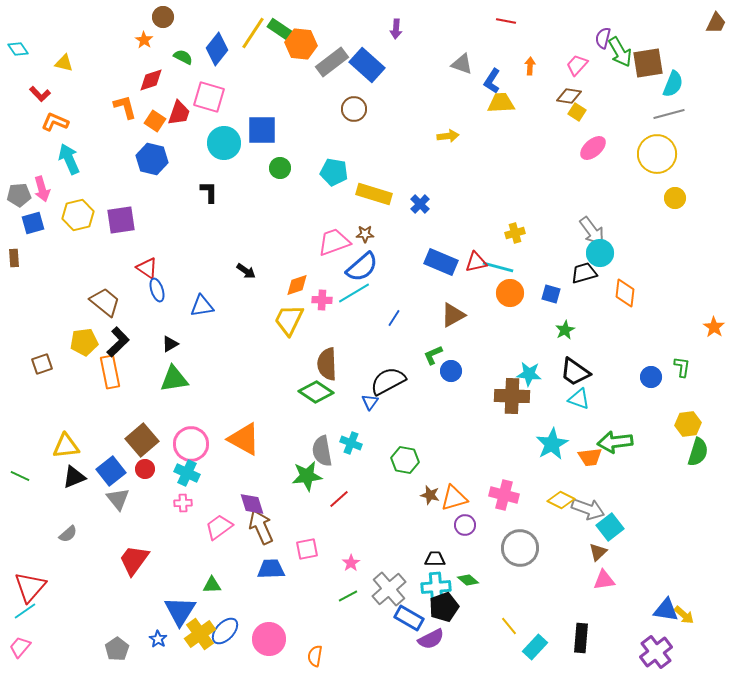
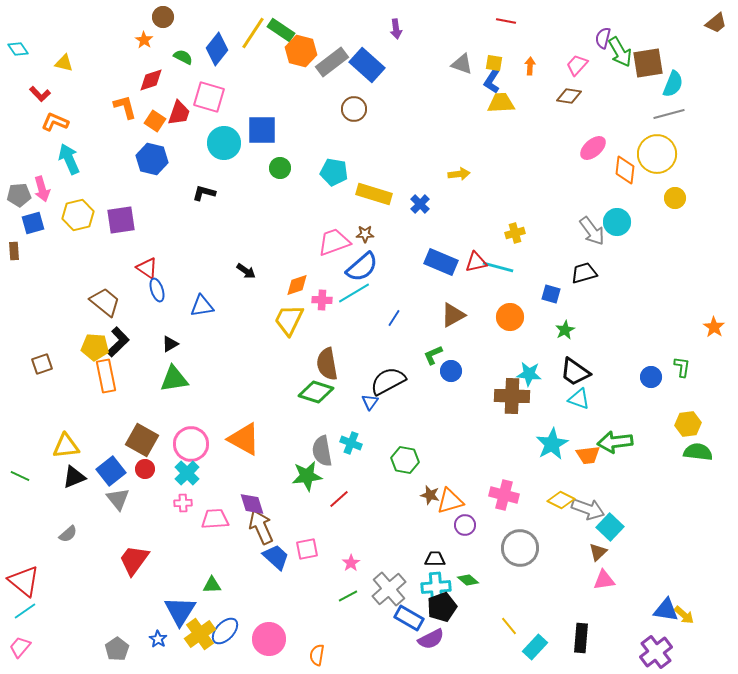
brown trapezoid at (716, 23): rotated 25 degrees clockwise
purple arrow at (396, 29): rotated 12 degrees counterclockwise
orange hexagon at (301, 44): moved 7 px down; rotated 8 degrees clockwise
yellow square at (577, 112): moved 83 px left, 49 px up; rotated 24 degrees counterclockwise
yellow arrow at (448, 136): moved 11 px right, 38 px down
black L-shape at (209, 192): moved 5 px left, 1 px down; rotated 75 degrees counterclockwise
cyan circle at (600, 253): moved 17 px right, 31 px up
brown rectangle at (14, 258): moved 7 px up
orange circle at (510, 293): moved 24 px down
orange diamond at (625, 293): moved 123 px up
yellow pentagon at (84, 342): moved 11 px right, 5 px down; rotated 12 degrees clockwise
brown semicircle at (327, 364): rotated 8 degrees counterclockwise
orange rectangle at (110, 372): moved 4 px left, 4 px down
green diamond at (316, 392): rotated 16 degrees counterclockwise
brown square at (142, 440): rotated 20 degrees counterclockwise
green semicircle at (698, 452): rotated 100 degrees counterclockwise
orange trapezoid at (590, 457): moved 2 px left, 2 px up
cyan cross at (187, 473): rotated 20 degrees clockwise
orange triangle at (454, 498): moved 4 px left, 3 px down
pink trapezoid at (219, 527): moved 4 px left, 8 px up; rotated 32 degrees clockwise
cyan square at (610, 527): rotated 8 degrees counterclockwise
blue trapezoid at (271, 569): moved 5 px right, 12 px up; rotated 44 degrees clockwise
red triangle at (30, 587): moved 6 px left, 6 px up; rotated 32 degrees counterclockwise
black pentagon at (444, 607): moved 2 px left
orange semicircle at (315, 656): moved 2 px right, 1 px up
